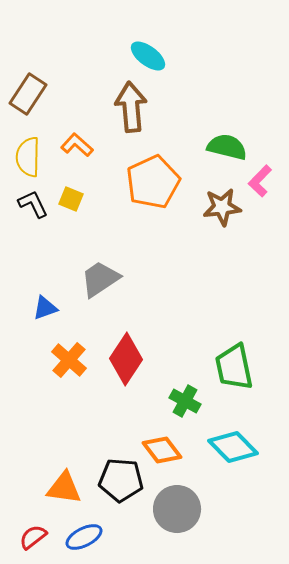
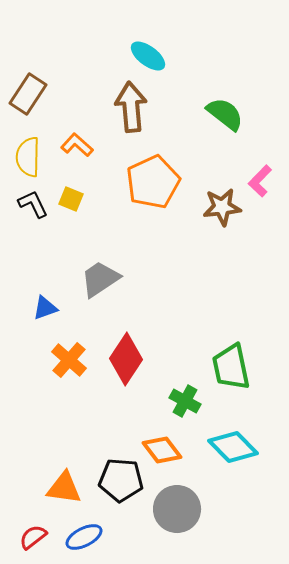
green semicircle: moved 2 px left, 33 px up; rotated 24 degrees clockwise
green trapezoid: moved 3 px left
